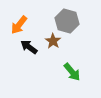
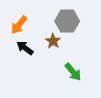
gray hexagon: rotated 15 degrees counterclockwise
black arrow: moved 4 px left, 1 px down
green arrow: moved 1 px right
